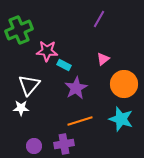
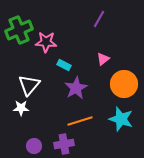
pink star: moved 1 px left, 9 px up
